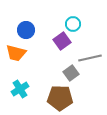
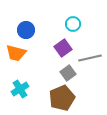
purple square: moved 1 px right, 7 px down
gray square: moved 3 px left
brown pentagon: moved 2 px right; rotated 25 degrees counterclockwise
